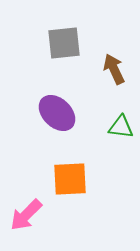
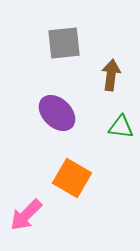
brown arrow: moved 3 px left, 6 px down; rotated 32 degrees clockwise
orange square: moved 2 px right, 1 px up; rotated 33 degrees clockwise
